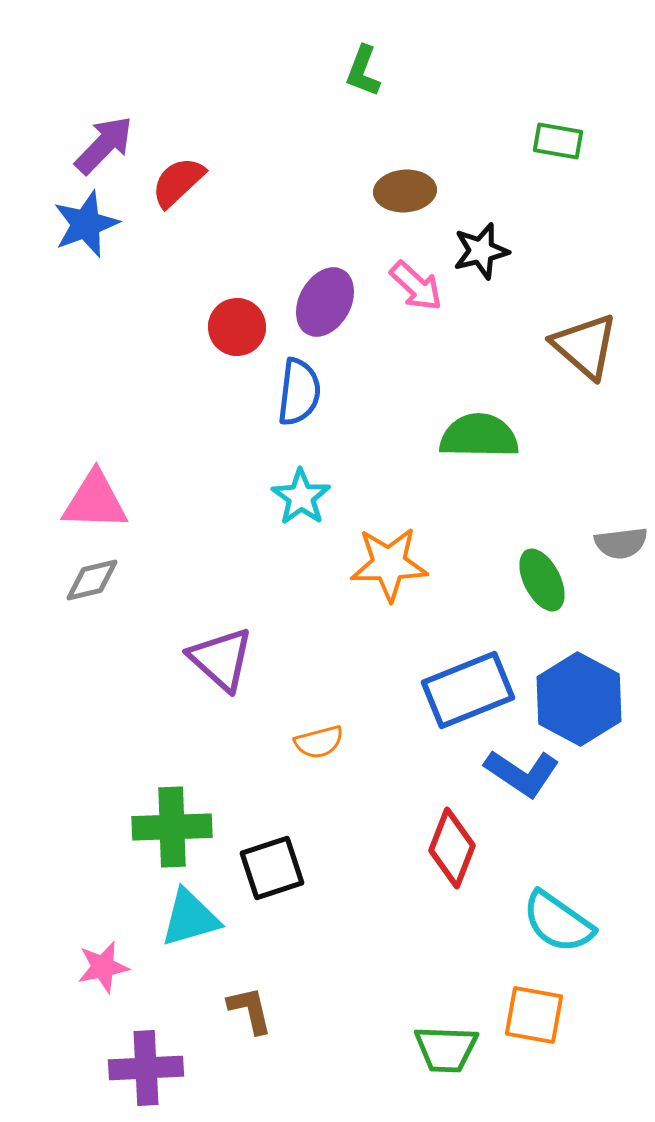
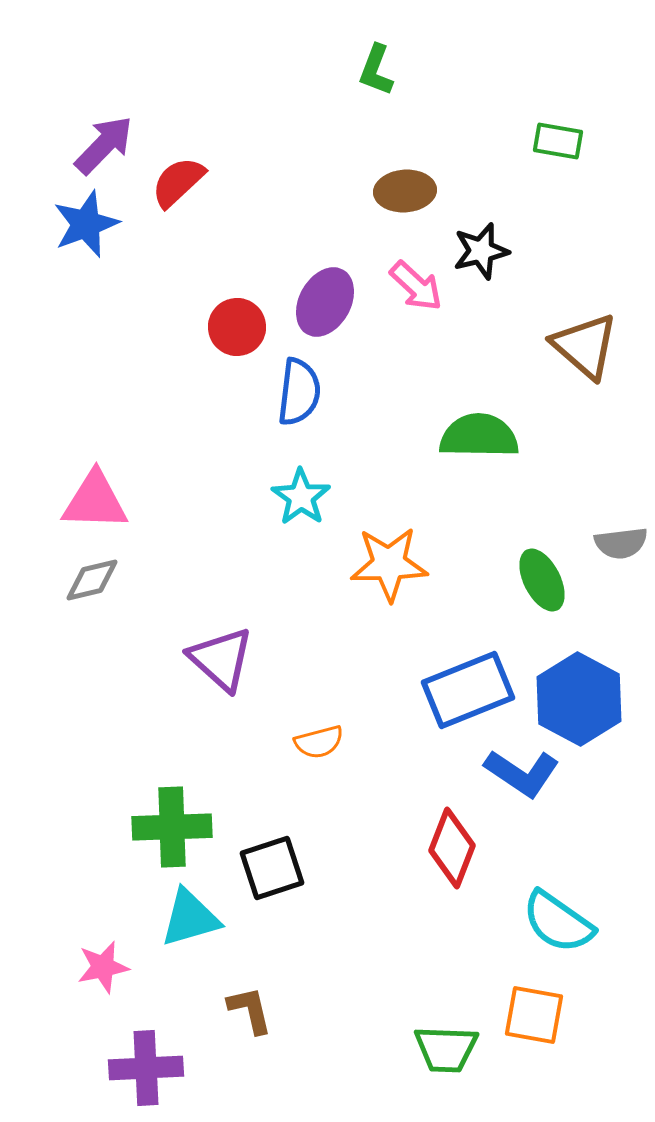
green L-shape: moved 13 px right, 1 px up
